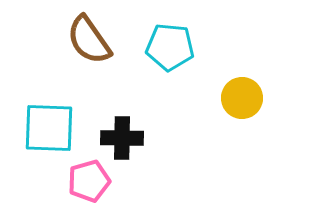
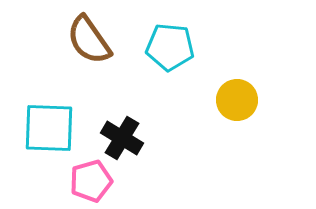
yellow circle: moved 5 px left, 2 px down
black cross: rotated 30 degrees clockwise
pink pentagon: moved 2 px right
